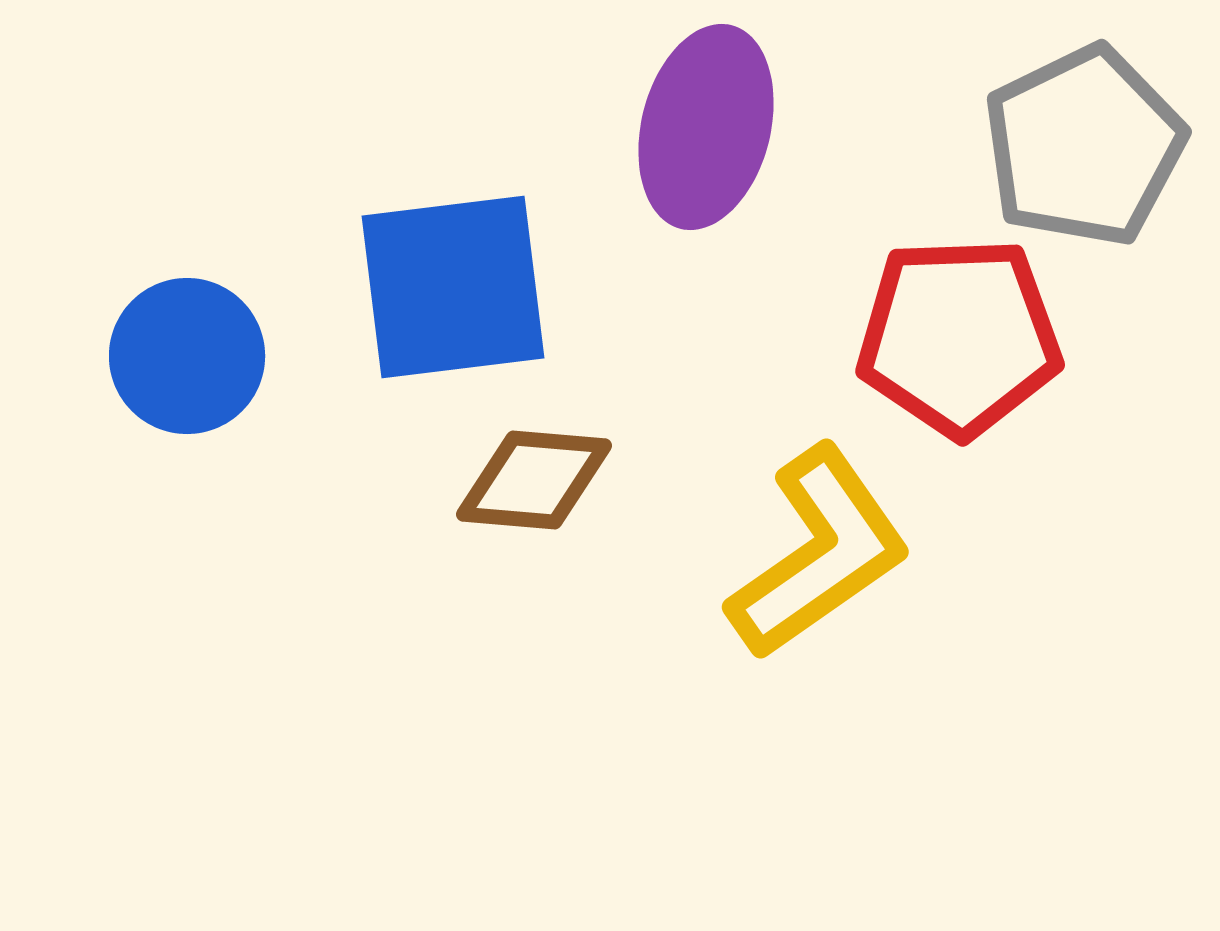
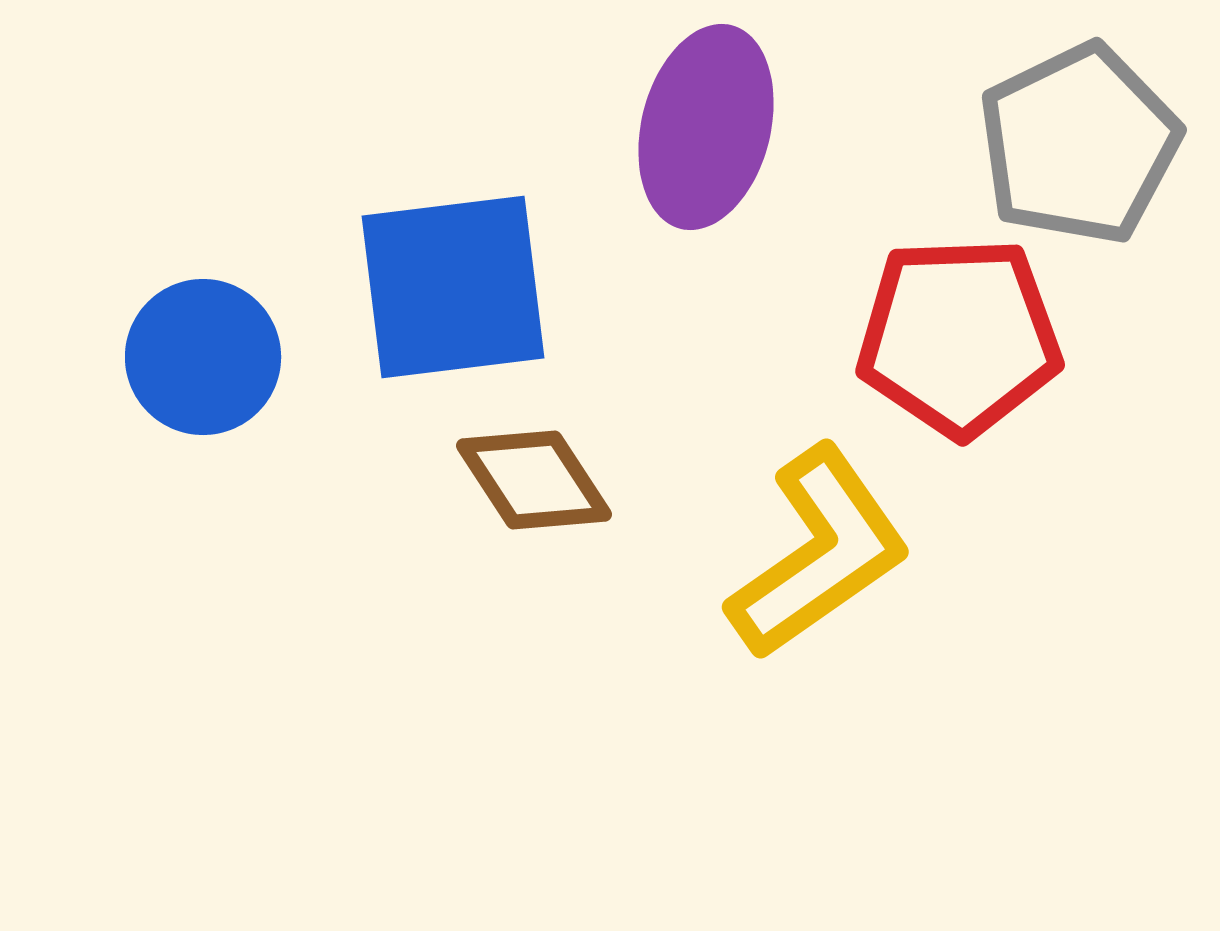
gray pentagon: moved 5 px left, 2 px up
blue circle: moved 16 px right, 1 px down
brown diamond: rotated 52 degrees clockwise
